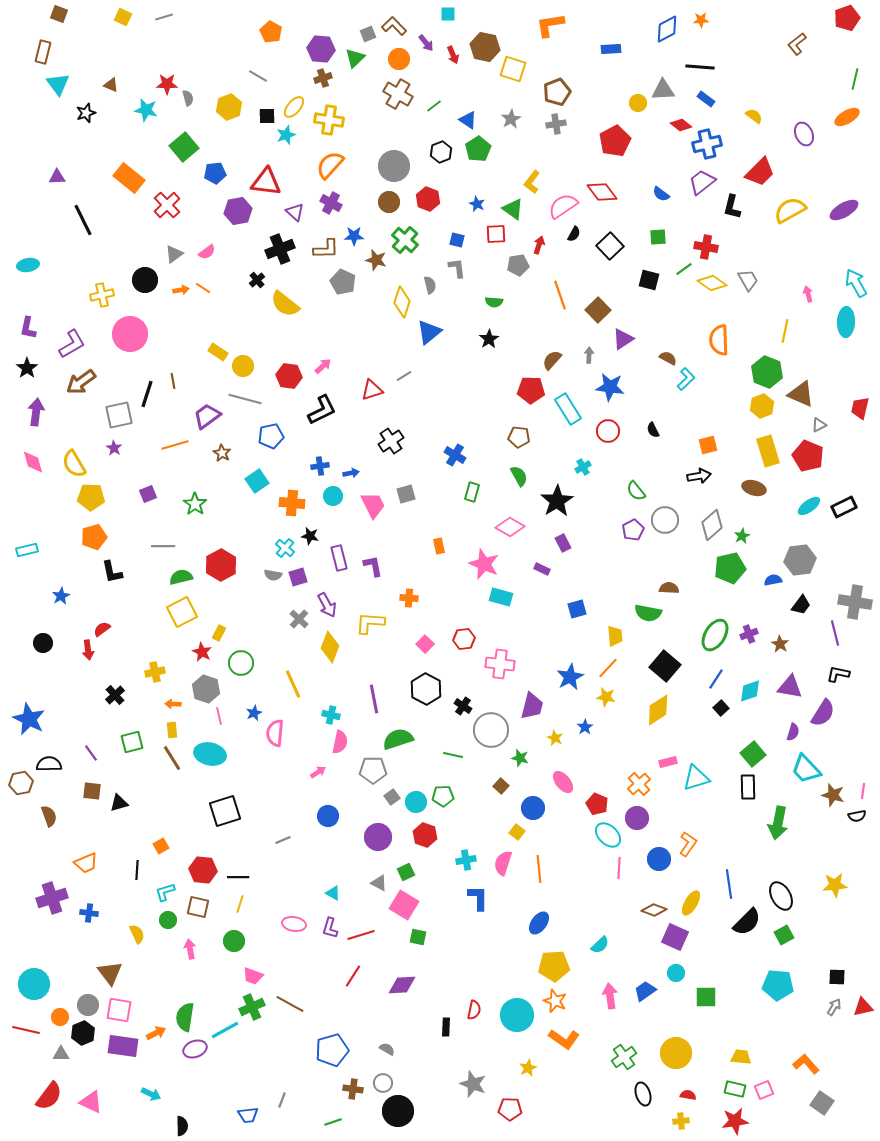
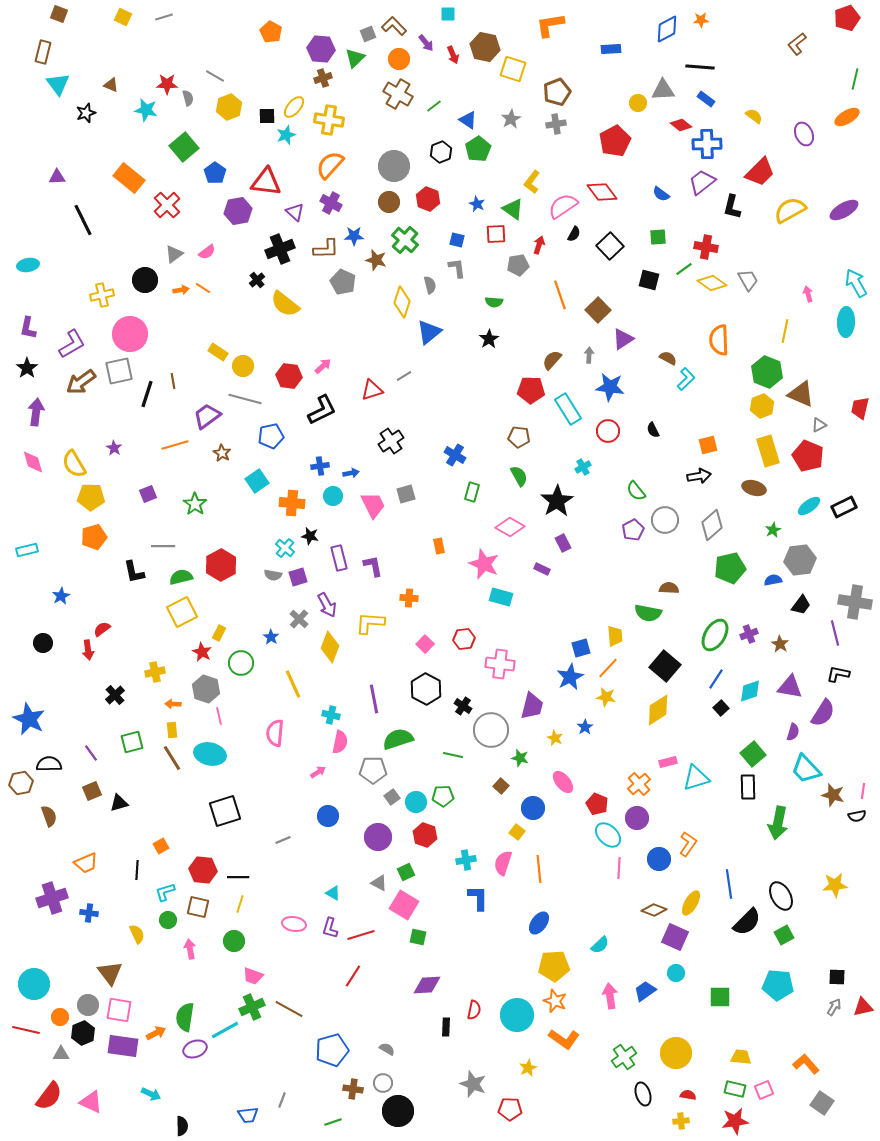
gray line at (258, 76): moved 43 px left
blue cross at (707, 144): rotated 12 degrees clockwise
blue pentagon at (215, 173): rotated 30 degrees counterclockwise
gray square at (119, 415): moved 44 px up
green star at (742, 536): moved 31 px right, 6 px up
black L-shape at (112, 572): moved 22 px right
blue square at (577, 609): moved 4 px right, 39 px down
blue star at (254, 713): moved 17 px right, 76 px up; rotated 14 degrees counterclockwise
brown square at (92, 791): rotated 30 degrees counterclockwise
purple diamond at (402, 985): moved 25 px right
green square at (706, 997): moved 14 px right
brown line at (290, 1004): moved 1 px left, 5 px down
